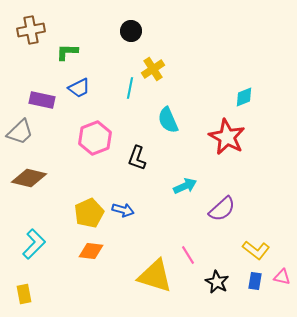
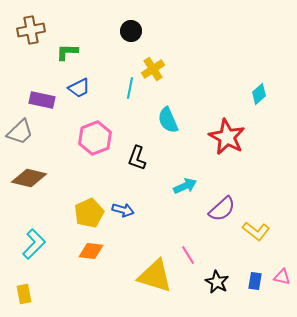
cyan diamond: moved 15 px right, 3 px up; rotated 20 degrees counterclockwise
yellow L-shape: moved 19 px up
